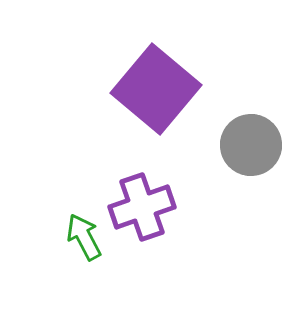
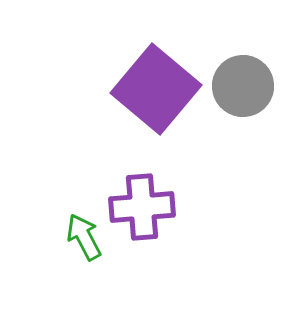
gray circle: moved 8 px left, 59 px up
purple cross: rotated 14 degrees clockwise
